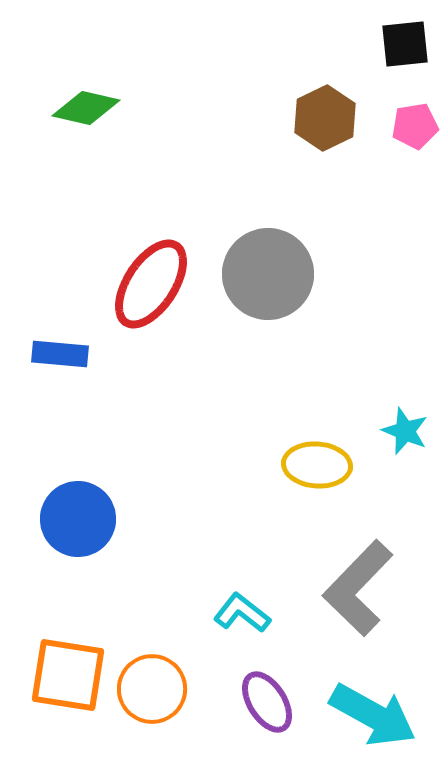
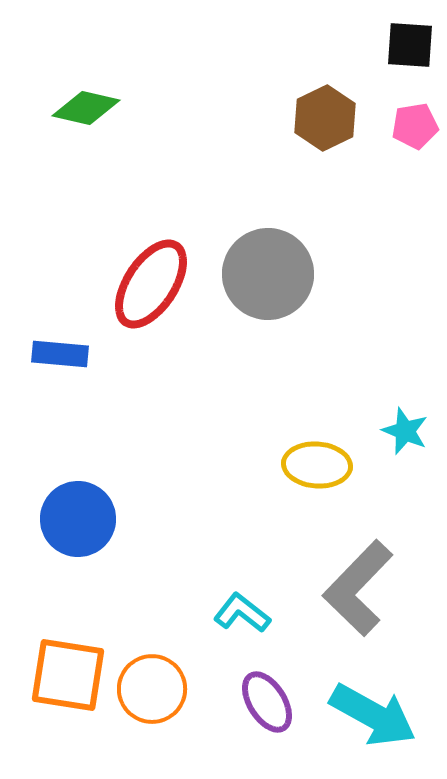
black square: moved 5 px right, 1 px down; rotated 10 degrees clockwise
